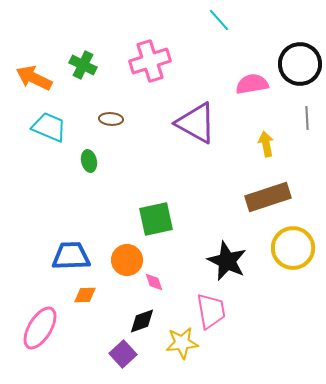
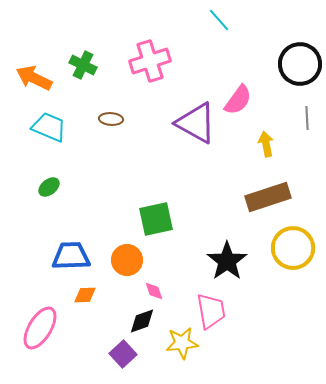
pink semicircle: moved 14 px left, 16 px down; rotated 136 degrees clockwise
green ellipse: moved 40 px left, 26 px down; rotated 65 degrees clockwise
black star: rotated 12 degrees clockwise
pink diamond: moved 9 px down
